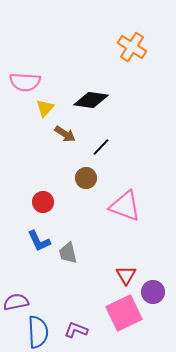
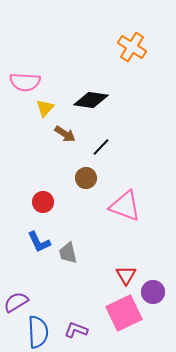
blue L-shape: moved 1 px down
purple semicircle: rotated 20 degrees counterclockwise
